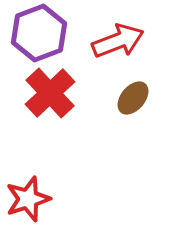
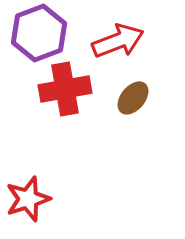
red cross: moved 15 px right, 4 px up; rotated 33 degrees clockwise
